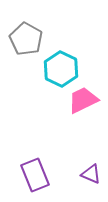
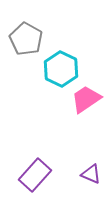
pink trapezoid: moved 3 px right, 1 px up; rotated 8 degrees counterclockwise
purple rectangle: rotated 64 degrees clockwise
